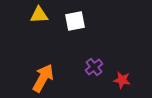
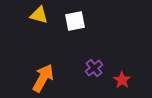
yellow triangle: rotated 18 degrees clockwise
purple cross: moved 1 px down
red star: rotated 24 degrees clockwise
